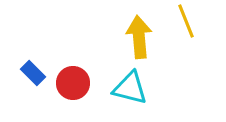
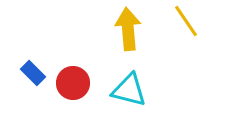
yellow line: rotated 12 degrees counterclockwise
yellow arrow: moved 11 px left, 8 px up
cyan triangle: moved 1 px left, 2 px down
